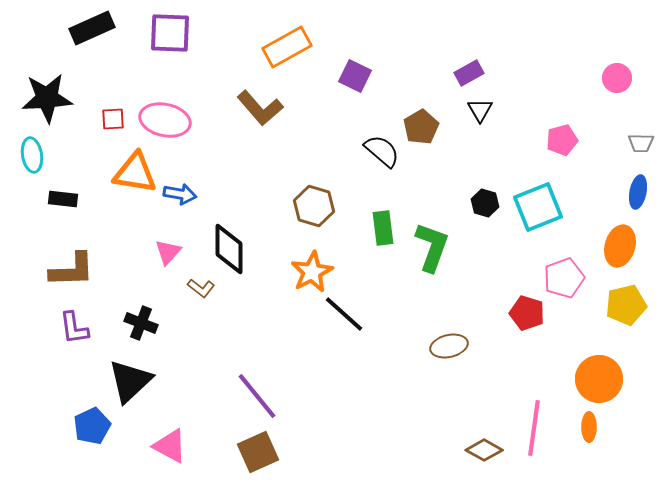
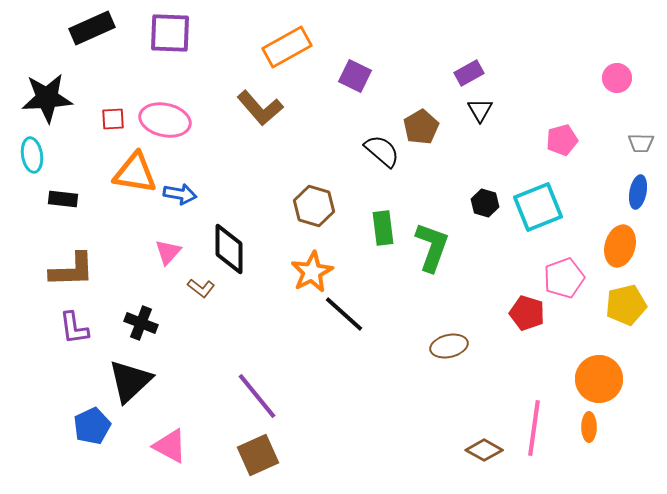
brown square at (258, 452): moved 3 px down
